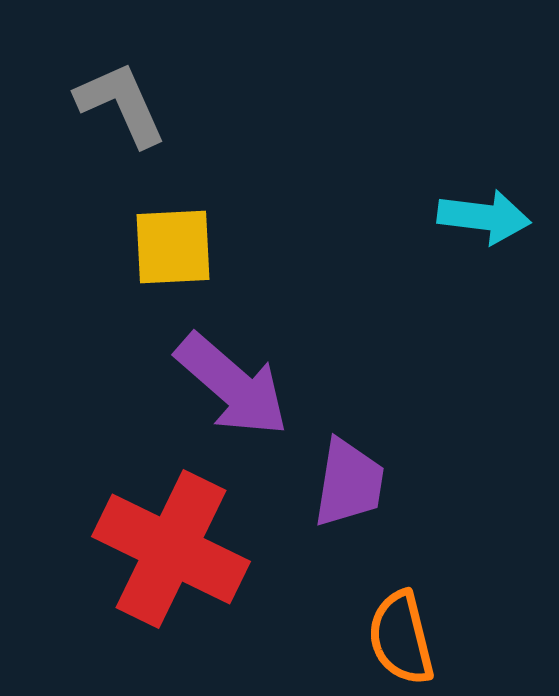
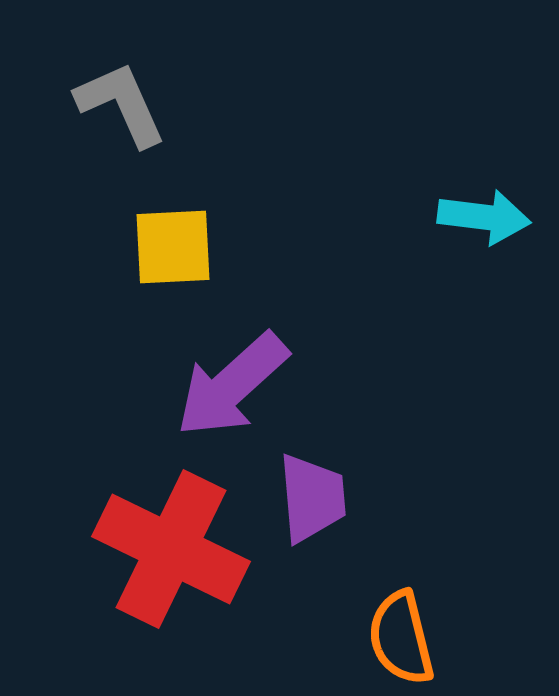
purple arrow: rotated 97 degrees clockwise
purple trapezoid: moved 37 px left, 15 px down; rotated 14 degrees counterclockwise
